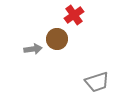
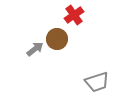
gray arrow: moved 2 px right; rotated 30 degrees counterclockwise
